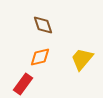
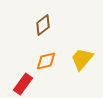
brown diamond: rotated 70 degrees clockwise
orange diamond: moved 6 px right, 4 px down
